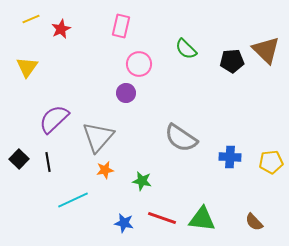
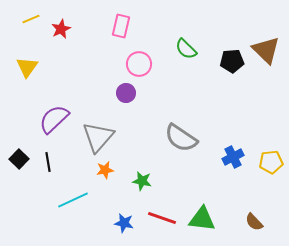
blue cross: moved 3 px right; rotated 30 degrees counterclockwise
